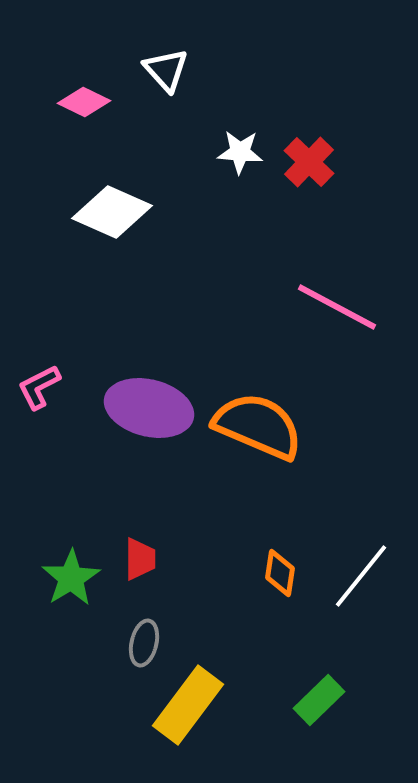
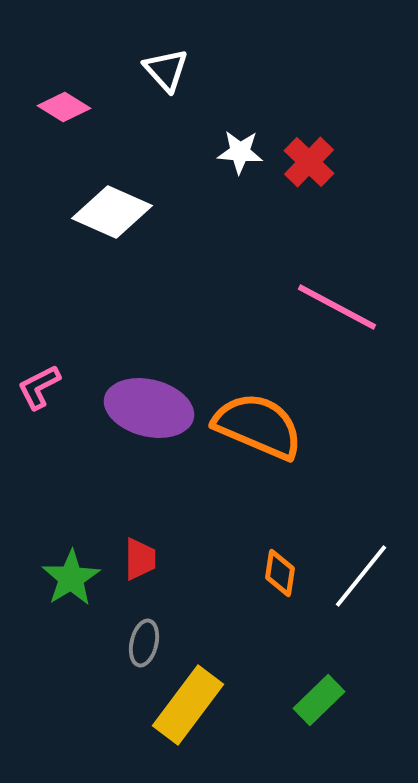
pink diamond: moved 20 px left, 5 px down; rotated 6 degrees clockwise
